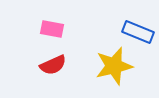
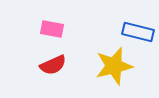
blue rectangle: rotated 8 degrees counterclockwise
